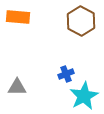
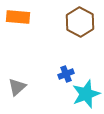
brown hexagon: moved 1 px left, 1 px down
gray triangle: rotated 42 degrees counterclockwise
cyan star: moved 2 px right, 2 px up; rotated 8 degrees clockwise
